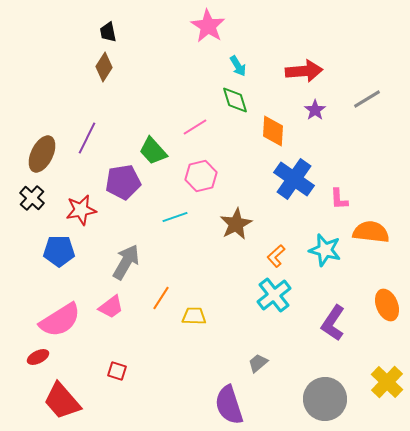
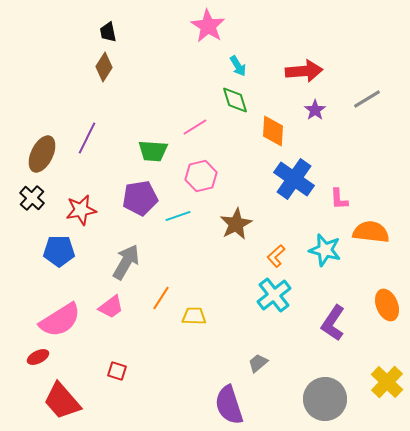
green trapezoid: rotated 44 degrees counterclockwise
purple pentagon: moved 17 px right, 16 px down
cyan line: moved 3 px right, 1 px up
